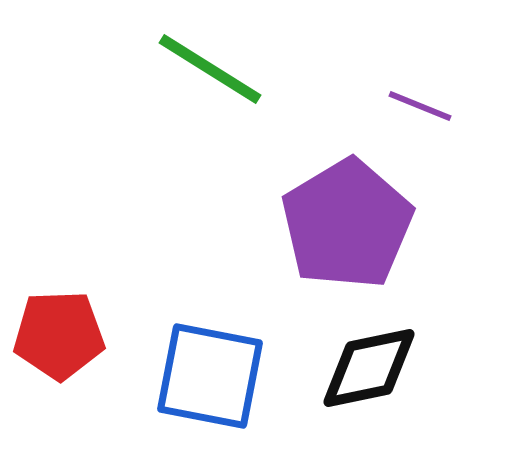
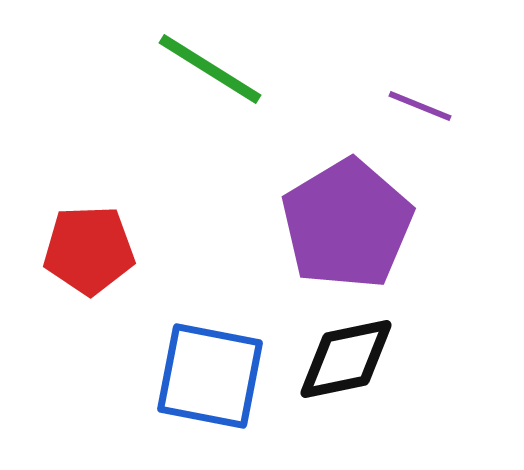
red pentagon: moved 30 px right, 85 px up
black diamond: moved 23 px left, 9 px up
